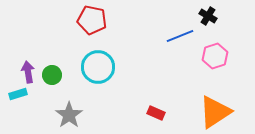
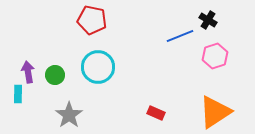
black cross: moved 4 px down
green circle: moved 3 px right
cyan rectangle: rotated 72 degrees counterclockwise
